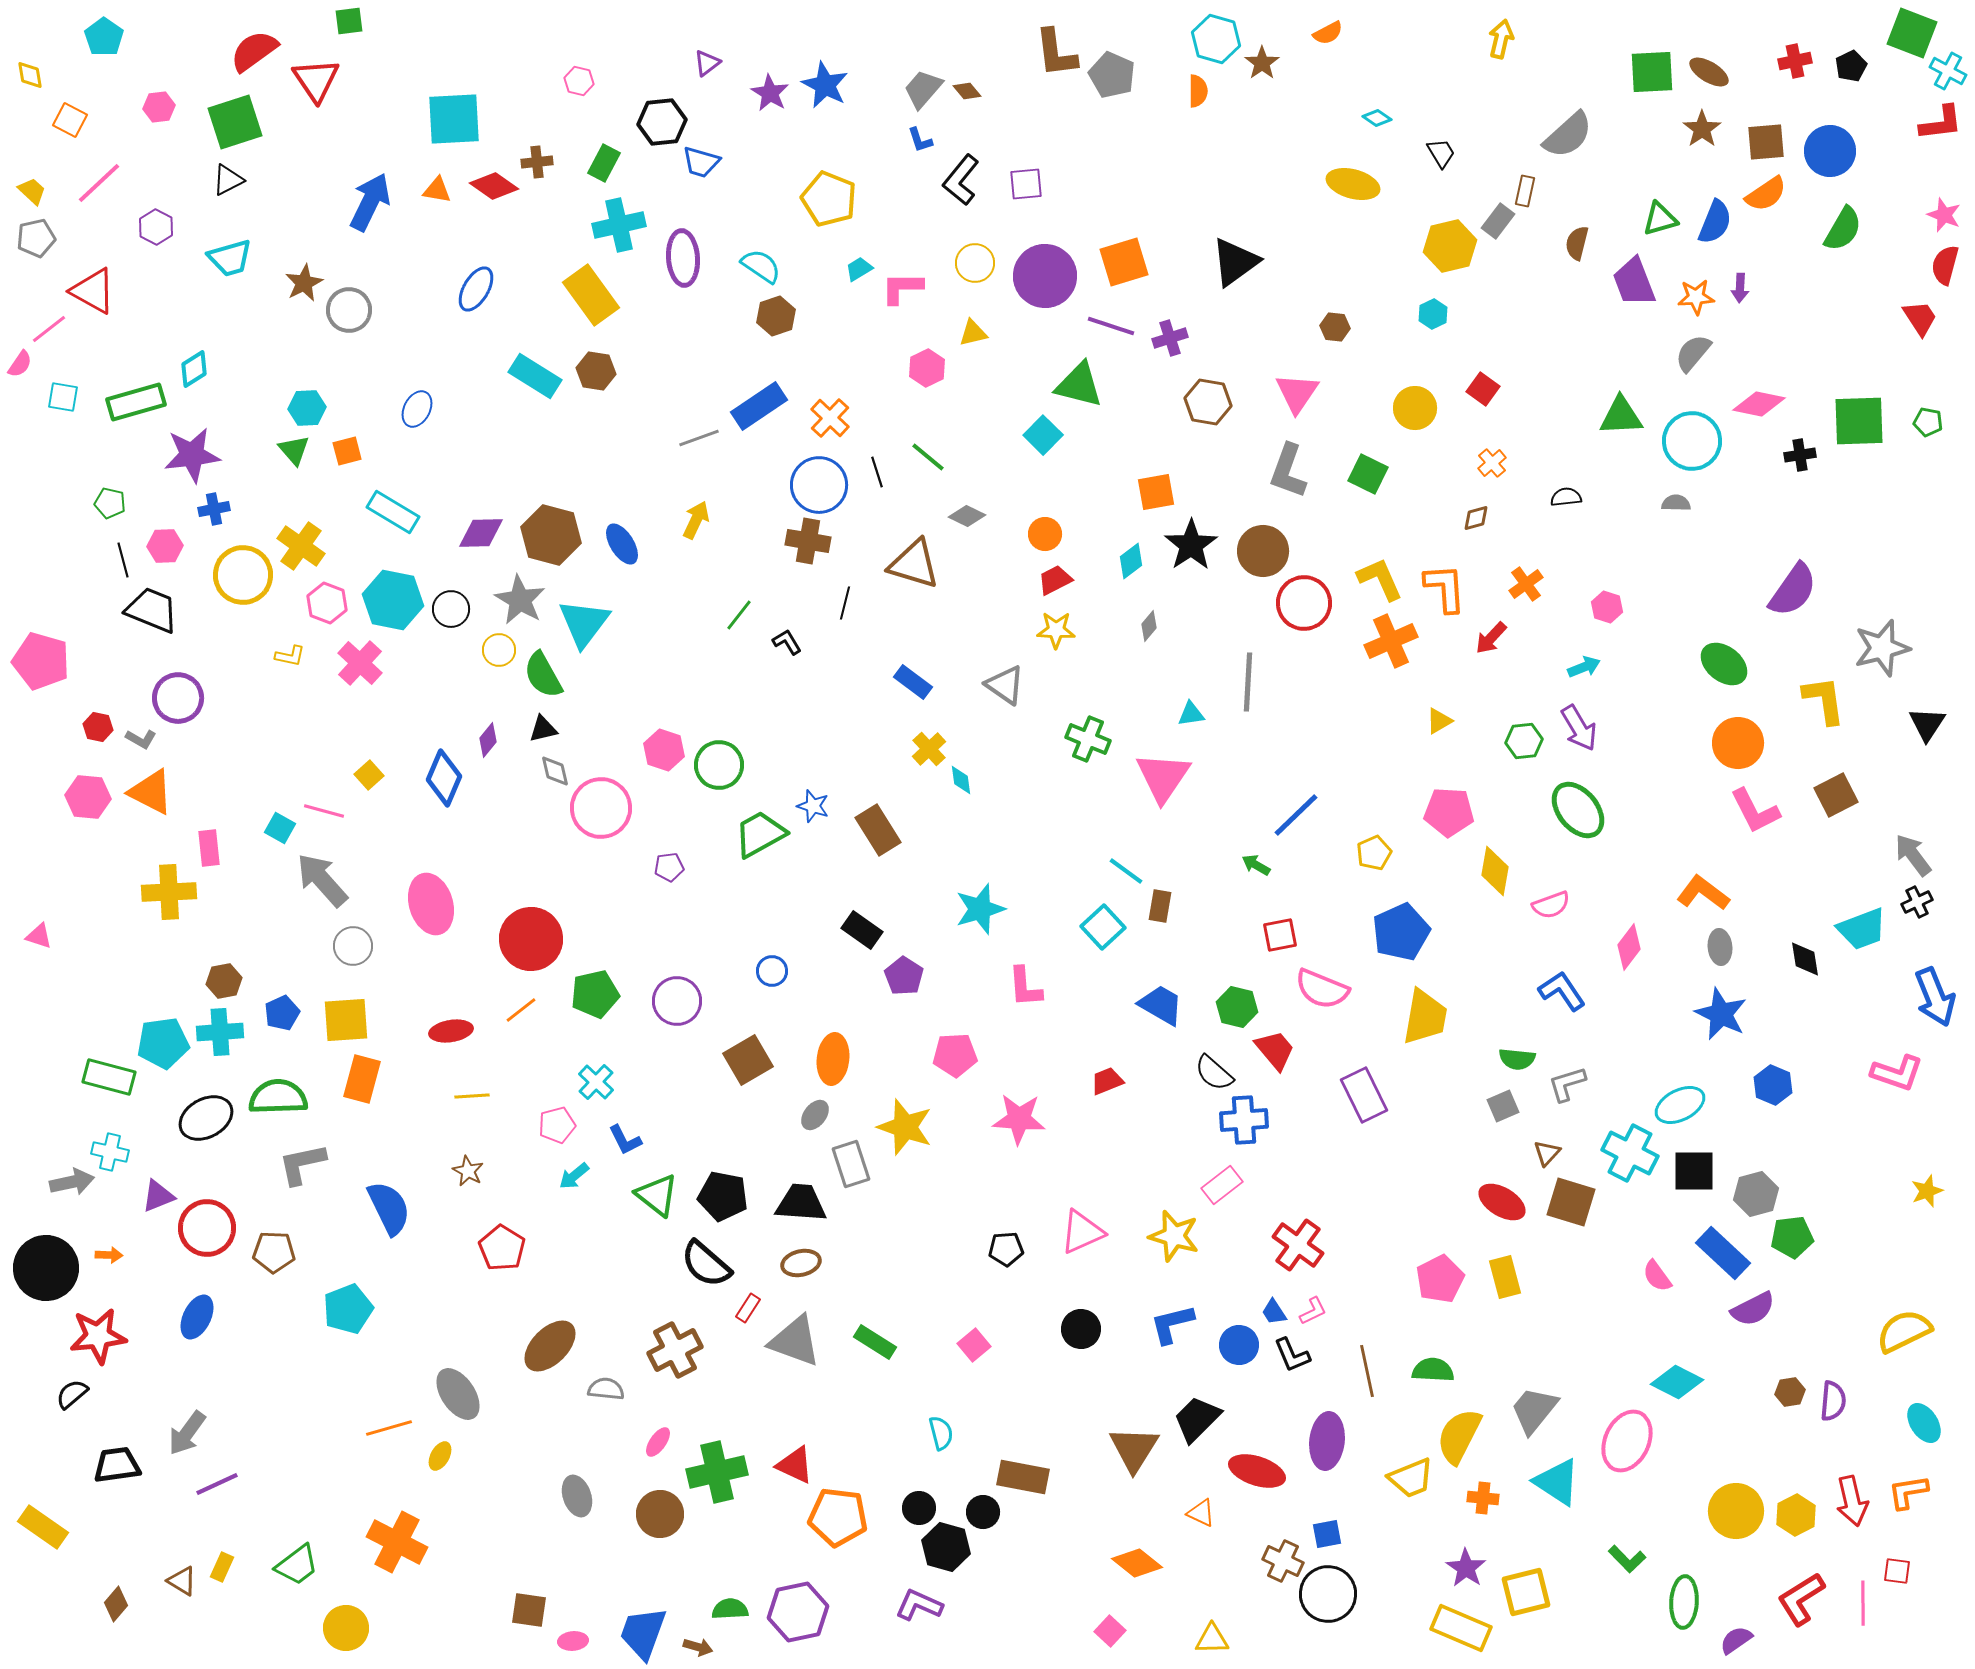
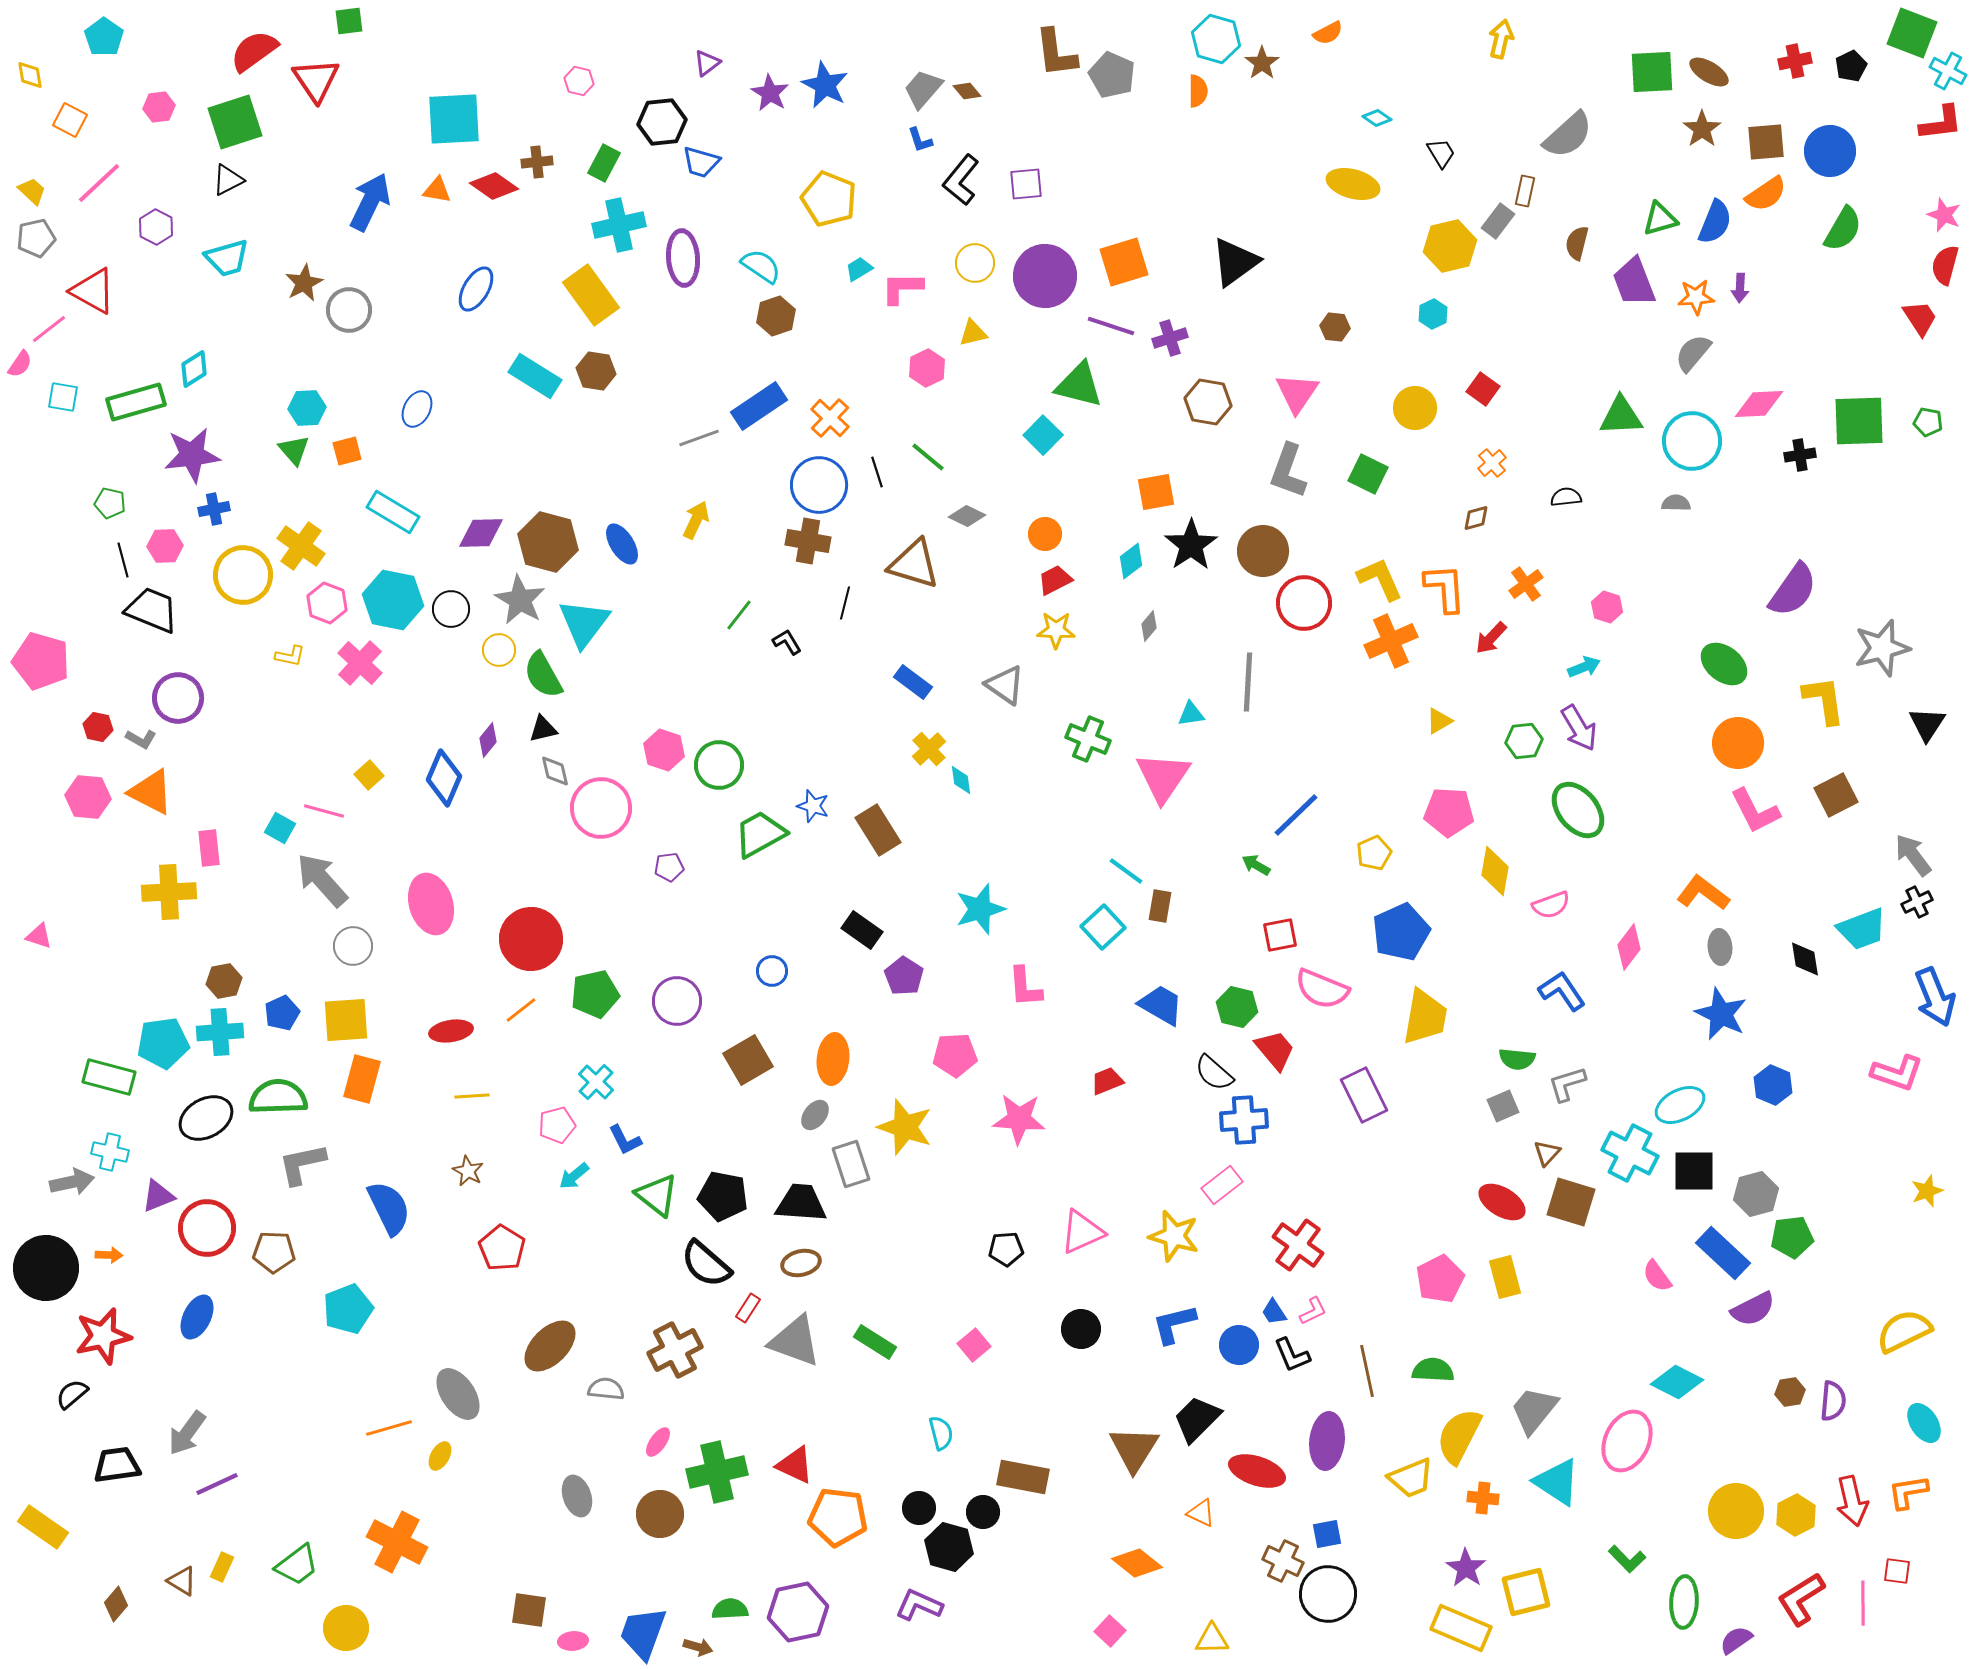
cyan trapezoid at (230, 258): moved 3 px left
pink diamond at (1759, 404): rotated 15 degrees counterclockwise
brown hexagon at (551, 535): moved 3 px left, 7 px down
blue L-shape at (1172, 1324): moved 2 px right
red star at (98, 1336): moved 5 px right; rotated 6 degrees counterclockwise
black hexagon at (946, 1547): moved 3 px right
